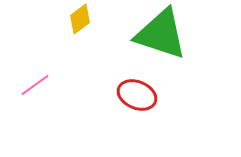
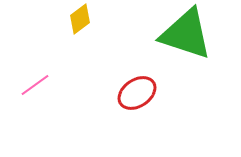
green triangle: moved 25 px right
red ellipse: moved 2 px up; rotated 57 degrees counterclockwise
